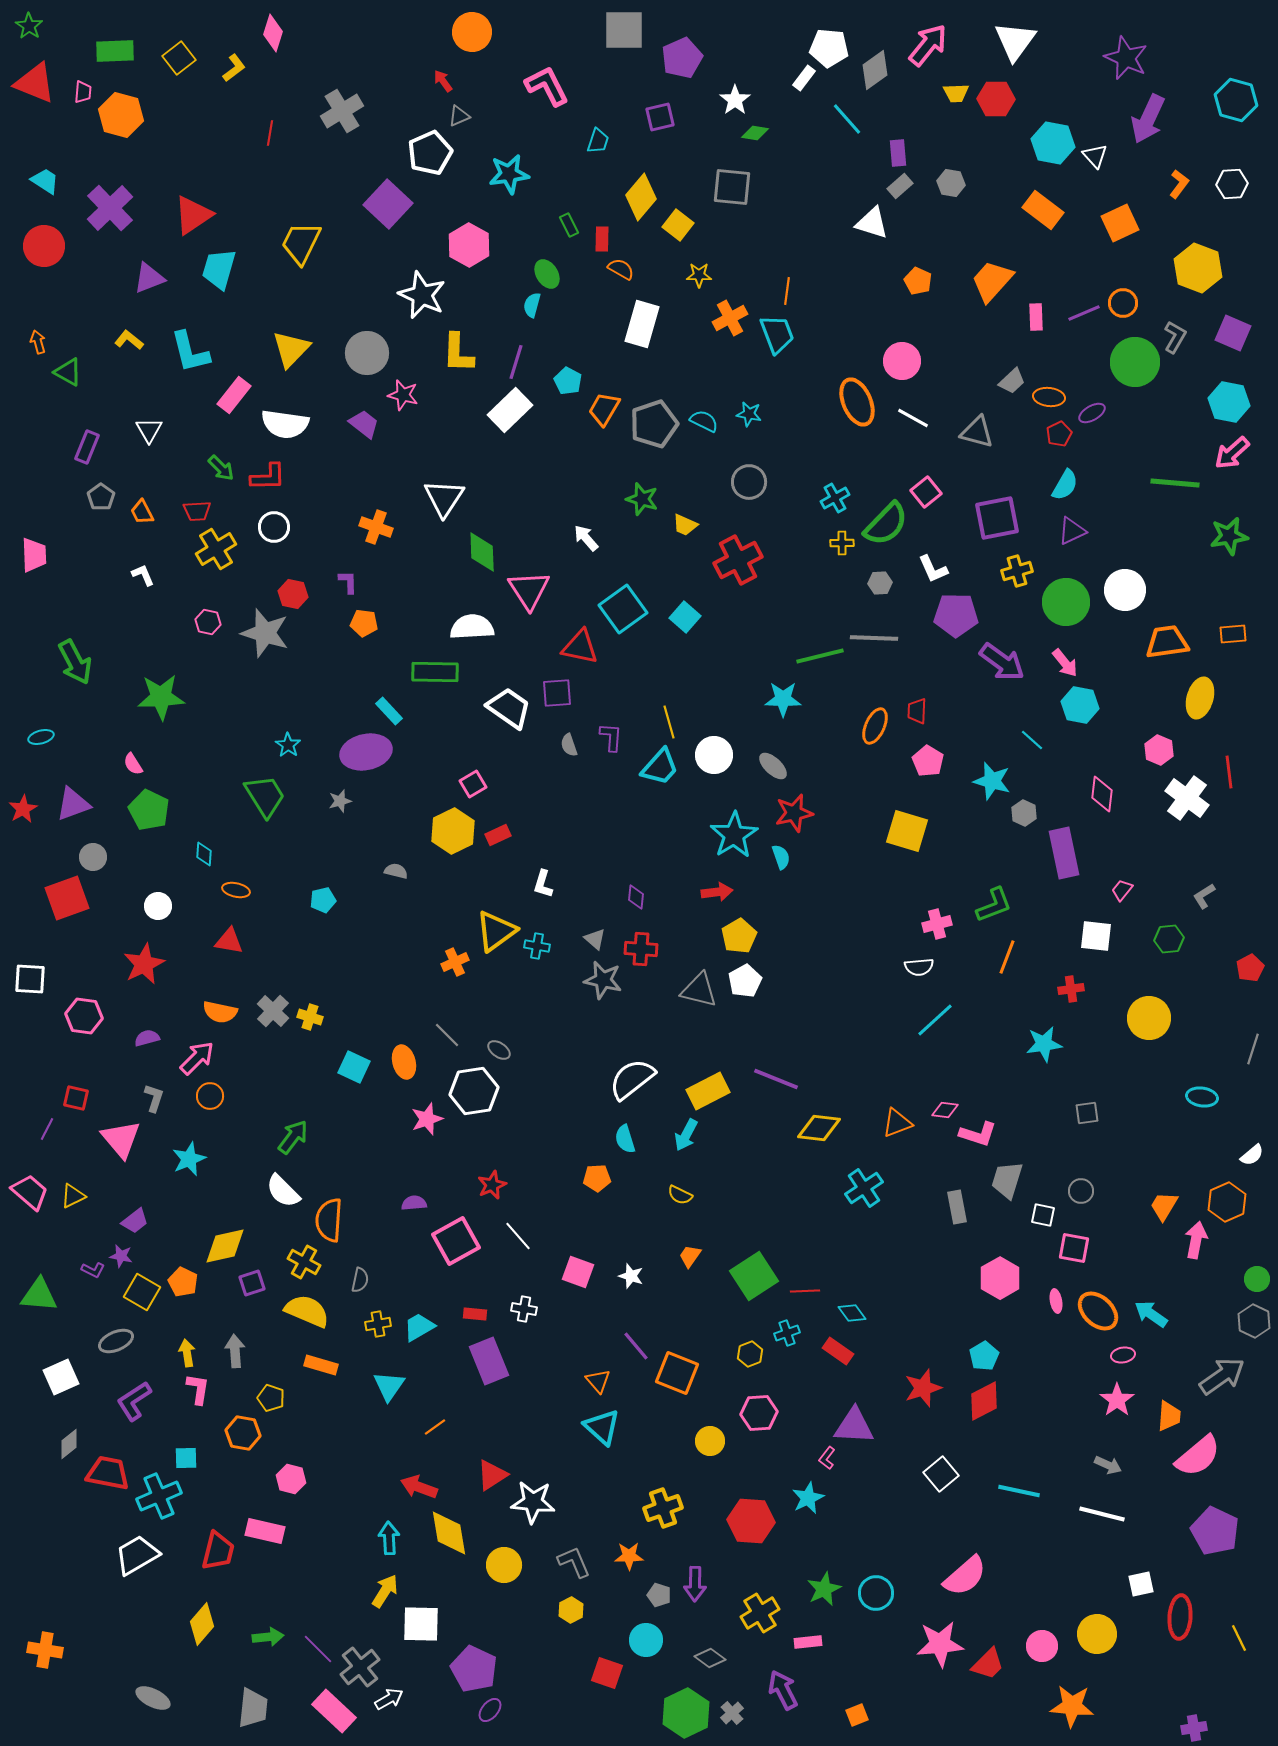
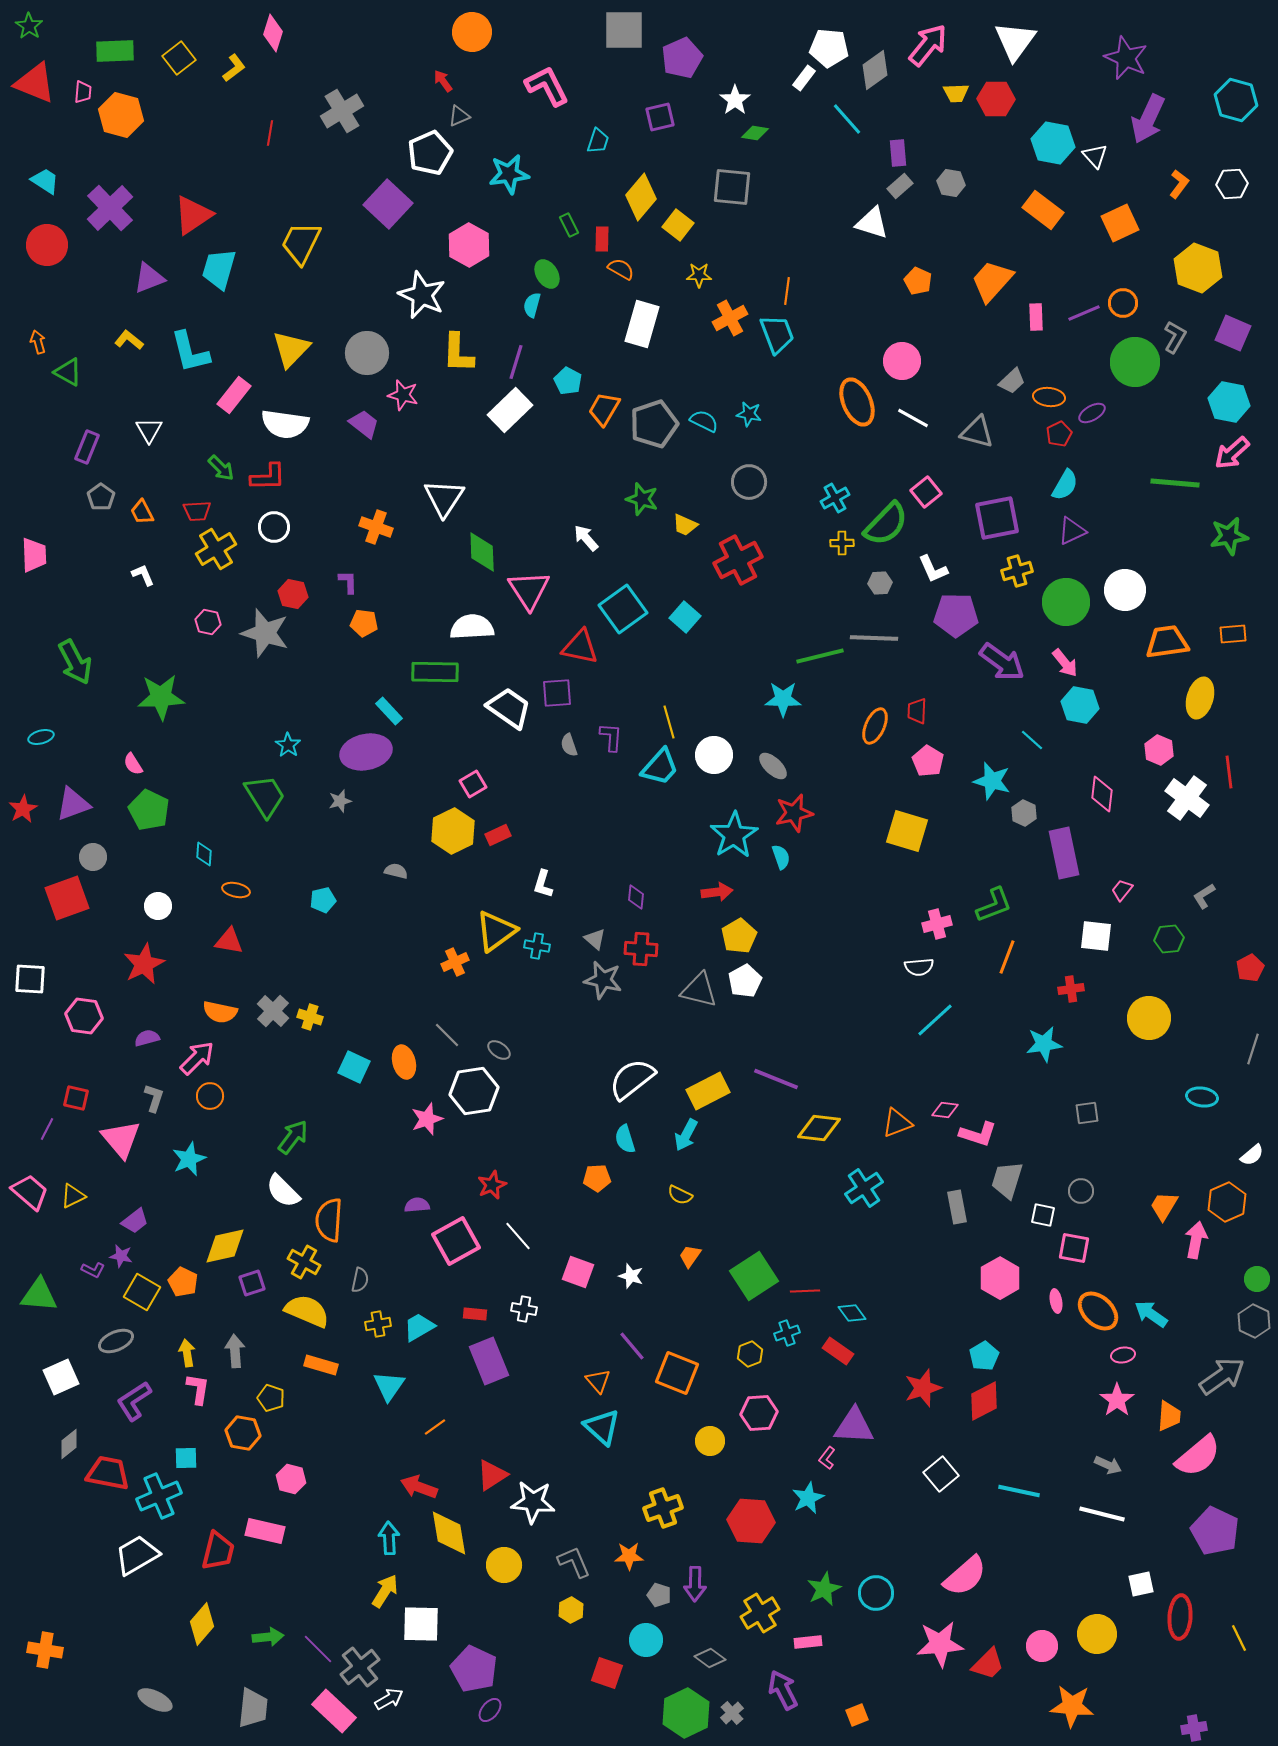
red circle at (44, 246): moved 3 px right, 1 px up
purple semicircle at (414, 1203): moved 3 px right, 2 px down
purple line at (636, 1346): moved 4 px left
gray ellipse at (153, 1698): moved 2 px right, 2 px down
